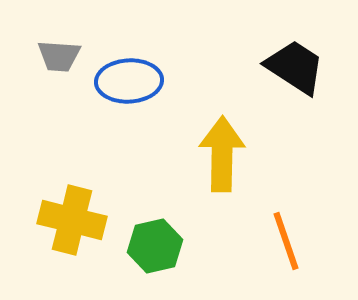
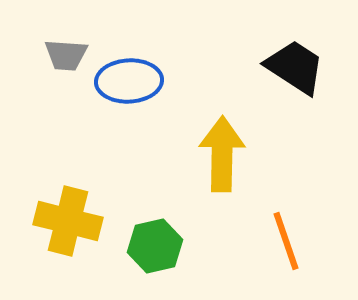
gray trapezoid: moved 7 px right, 1 px up
yellow cross: moved 4 px left, 1 px down
